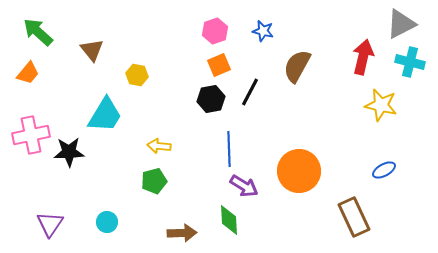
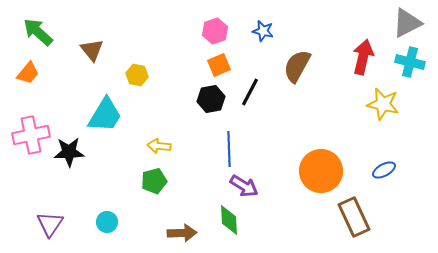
gray triangle: moved 6 px right, 1 px up
yellow star: moved 2 px right, 1 px up
orange circle: moved 22 px right
